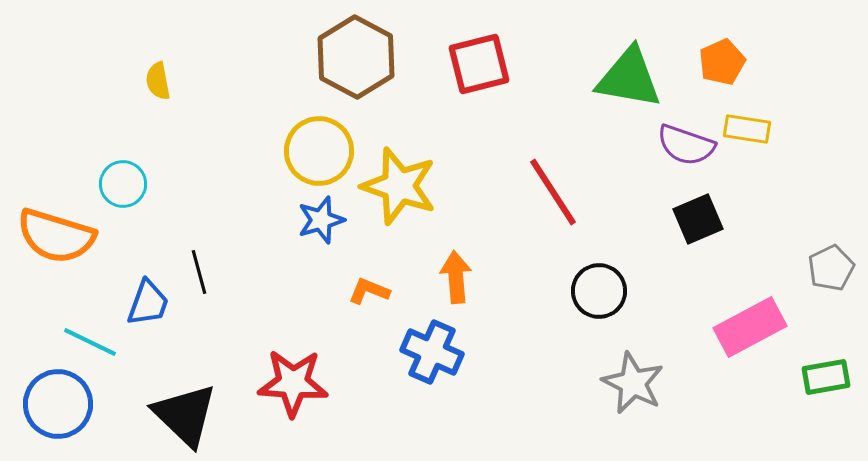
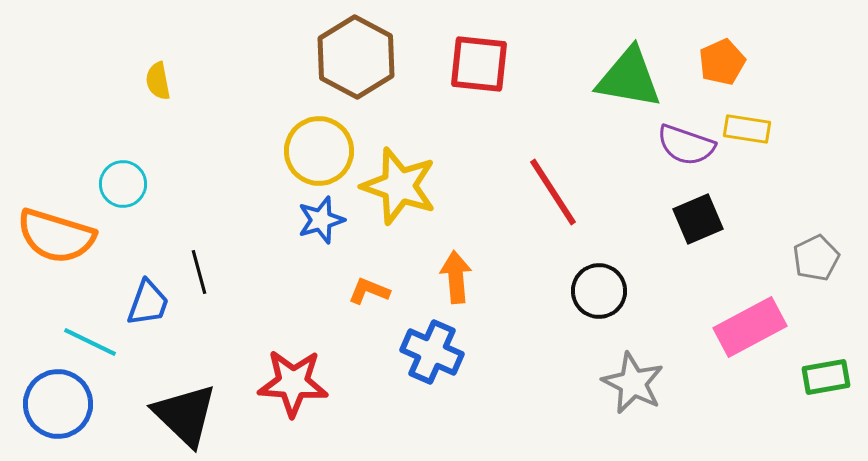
red square: rotated 20 degrees clockwise
gray pentagon: moved 15 px left, 10 px up
